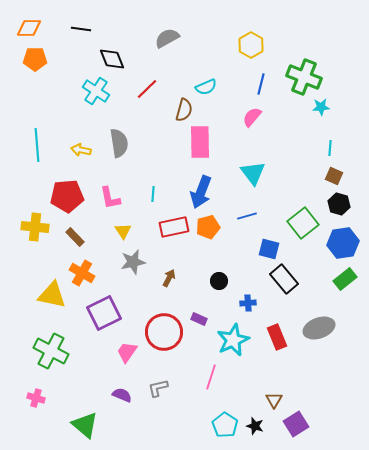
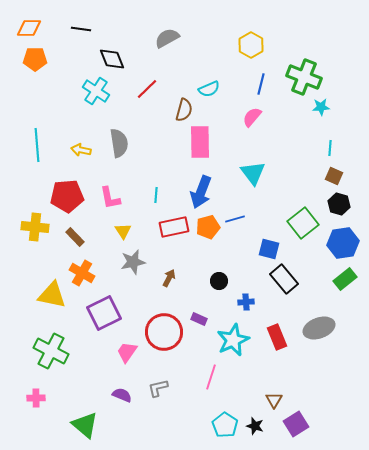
cyan semicircle at (206, 87): moved 3 px right, 2 px down
cyan line at (153, 194): moved 3 px right, 1 px down
blue line at (247, 216): moved 12 px left, 3 px down
blue cross at (248, 303): moved 2 px left, 1 px up
pink cross at (36, 398): rotated 18 degrees counterclockwise
